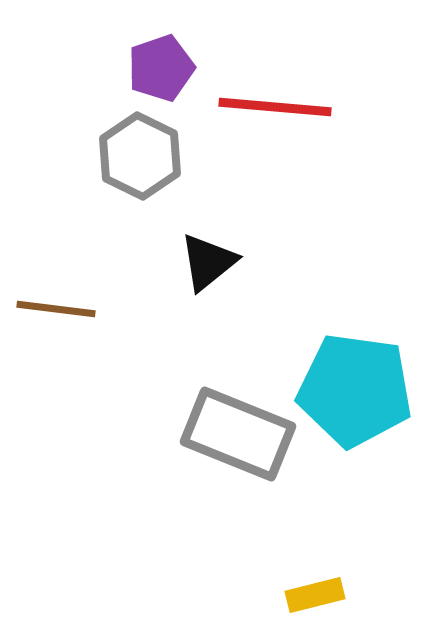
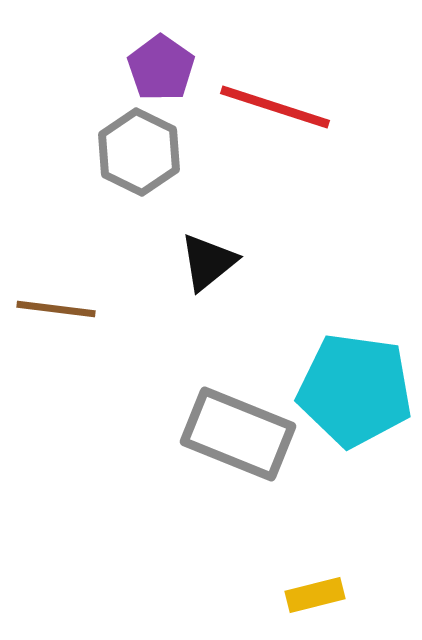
purple pentagon: rotated 18 degrees counterclockwise
red line: rotated 13 degrees clockwise
gray hexagon: moved 1 px left, 4 px up
